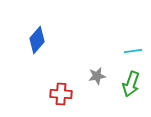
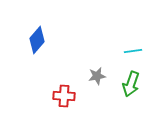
red cross: moved 3 px right, 2 px down
